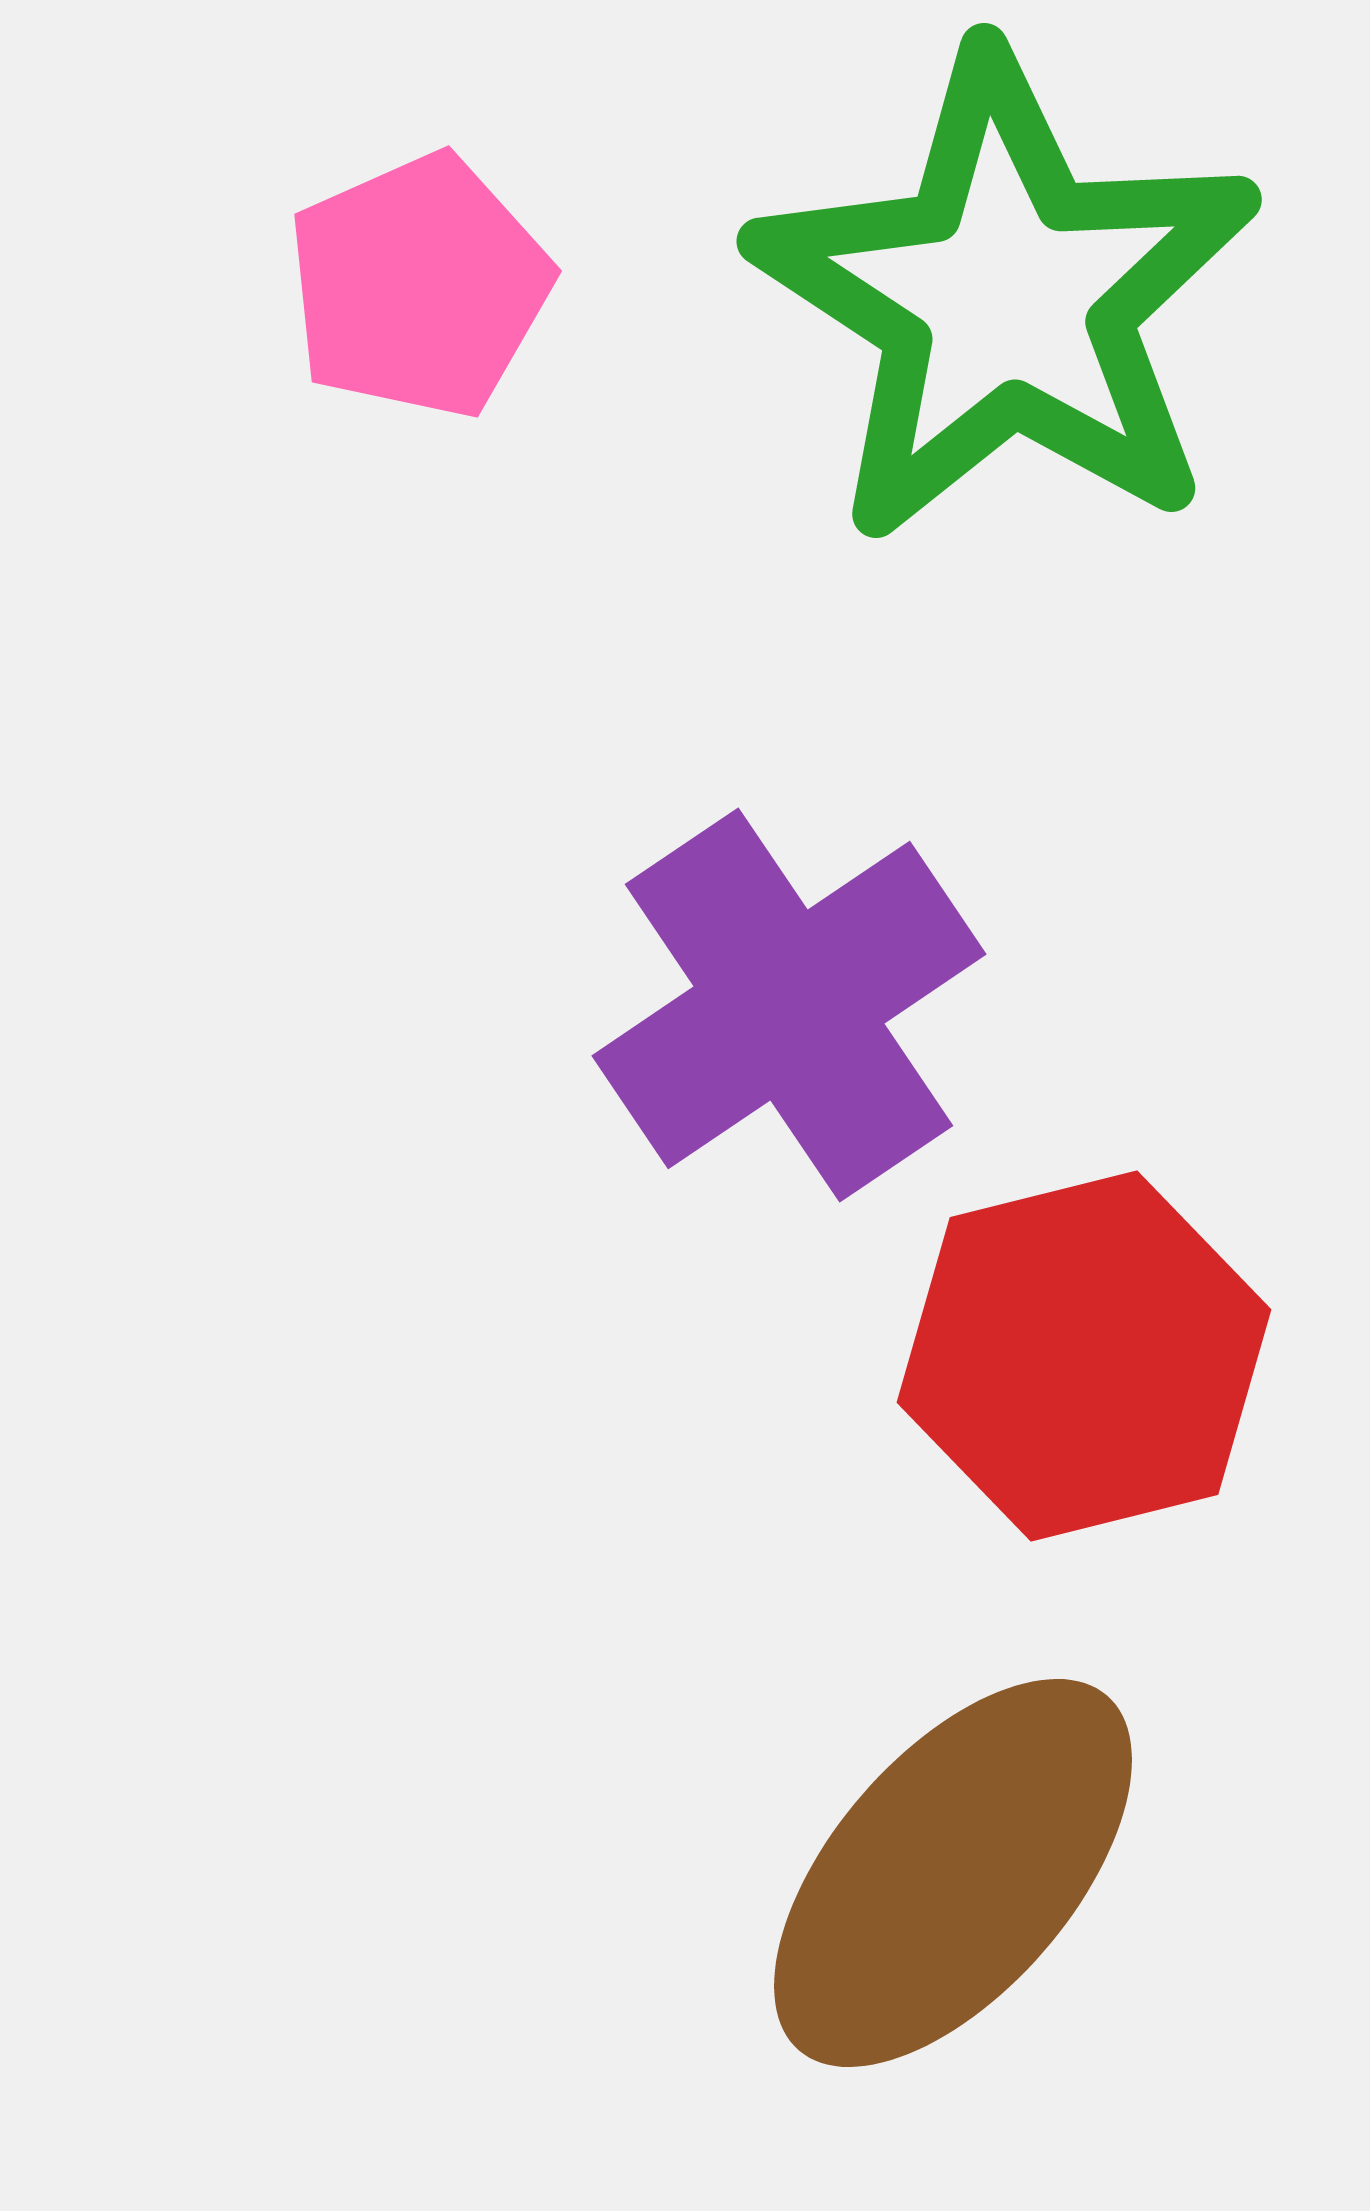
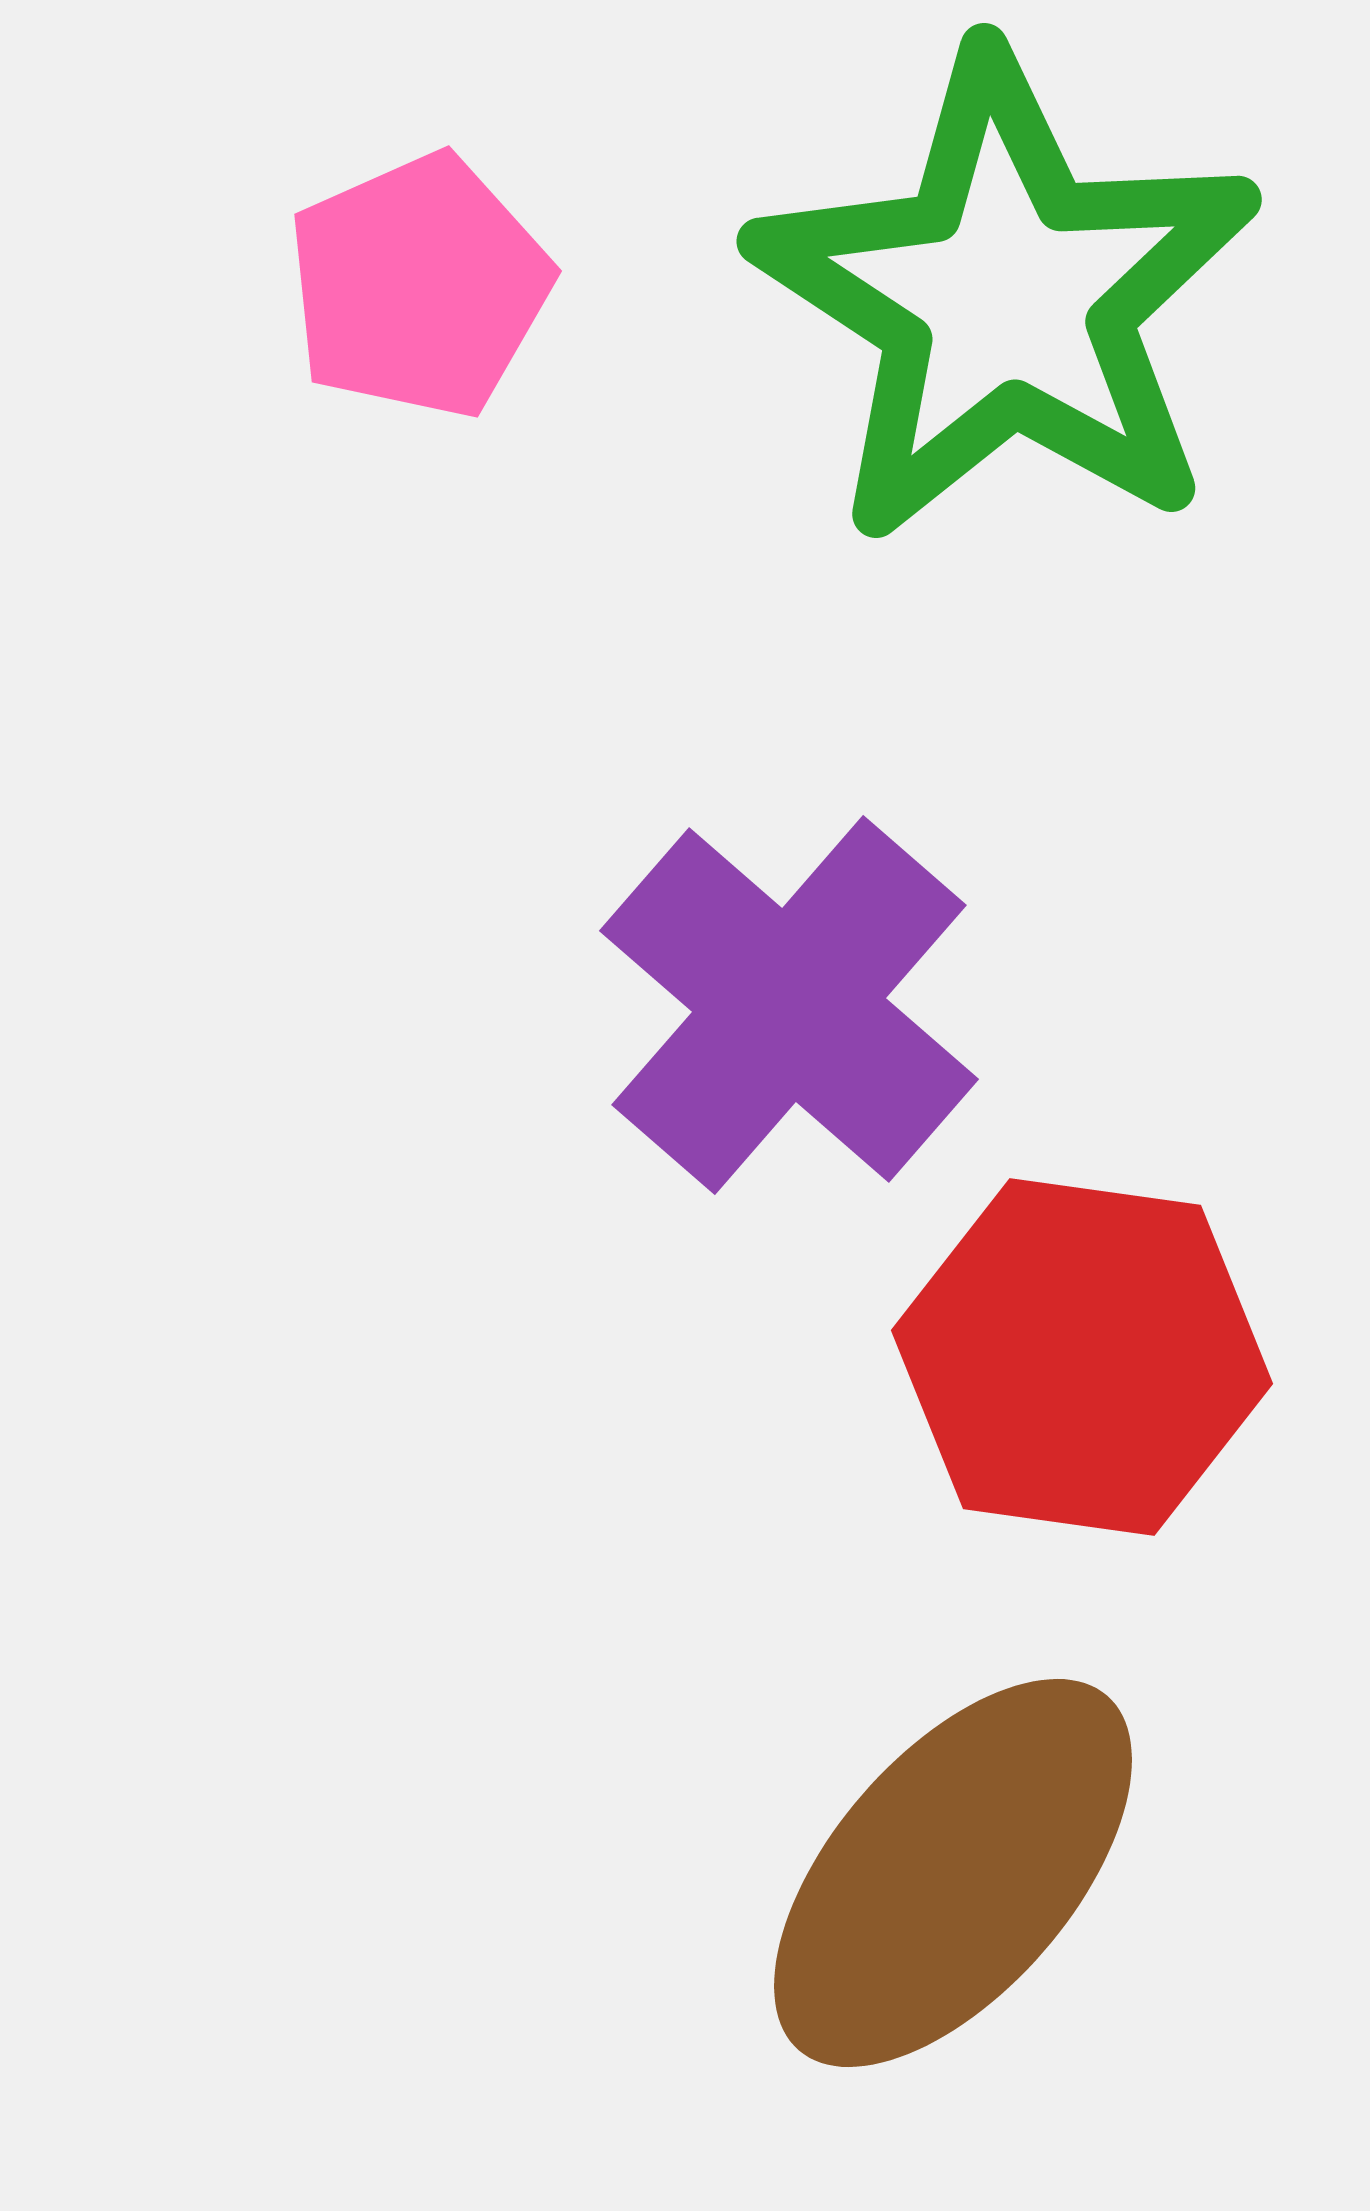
purple cross: rotated 15 degrees counterclockwise
red hexagon: moved 2 px left, 1 px down; rotated 22 degrees clockwise
